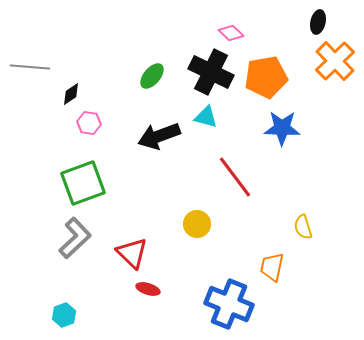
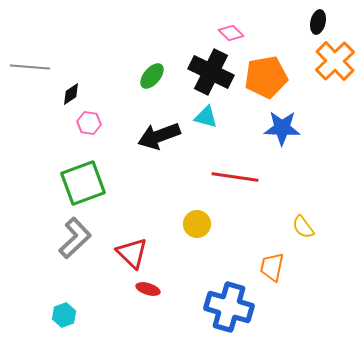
red line: rotated 45 degrees counterclockwise
yellow semicircle: rotated 20 degrees counterclockwise
blue cross: moved 3 px down; rotated 6 degrees counterclockwise
